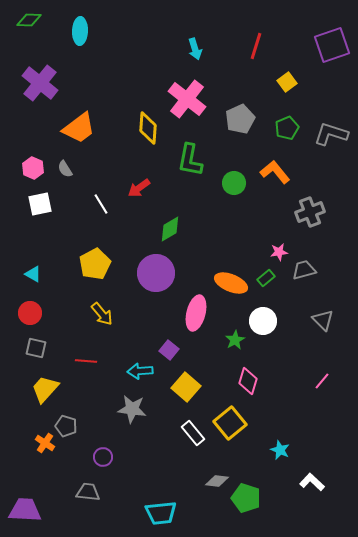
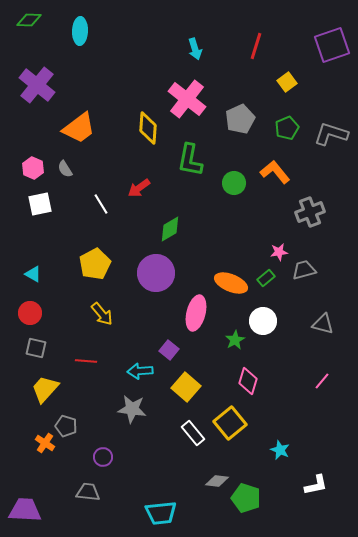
purple cross at (40, 83): moved 3 px left, 2 px down
gray triangle at (323, 320): moved 4 px down; rotated 30 degrees counterclockwise
white L-shape at (312, 482): moved 4 px right, 3 px down; rotated 125 degrees clockwise
